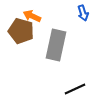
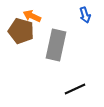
blue arrow: moved 2 px right, 2 px down
